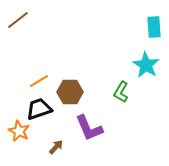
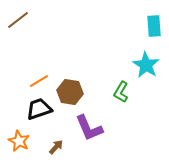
cyan rectangle: moved 1 px up
brown hexagon: rotated 10 degrees clockwise
orange star: moved 10 px down
